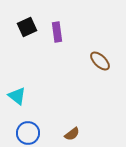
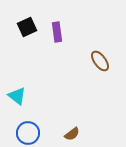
brown ellipse: rotated 10 degrees clockwise
